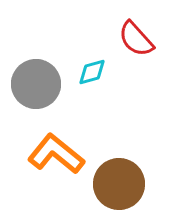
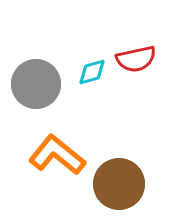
red semicircle: moved 20 px down; rotated 60 degrees counterclockwise
orange L-shape: moved 1 px right, 1 px down
